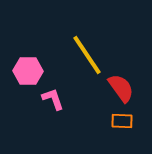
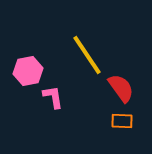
pink hexagon: rotated 12 degrees counterclockwise
pink L-shape: moved 2 px up; rotated 10 degrees clockwise
